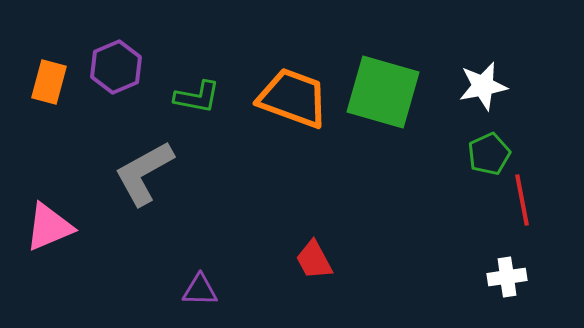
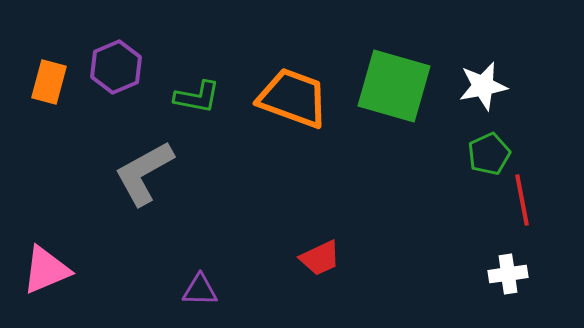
green square: moved 11 px right, 6 px up
pink triangle: moved 3 px left, 43 px down
red trapezoid: moved 6 px right, 2 px up; rotated 87 degrees counterclockwise
white cross: moved 1 px right, 3 px up
